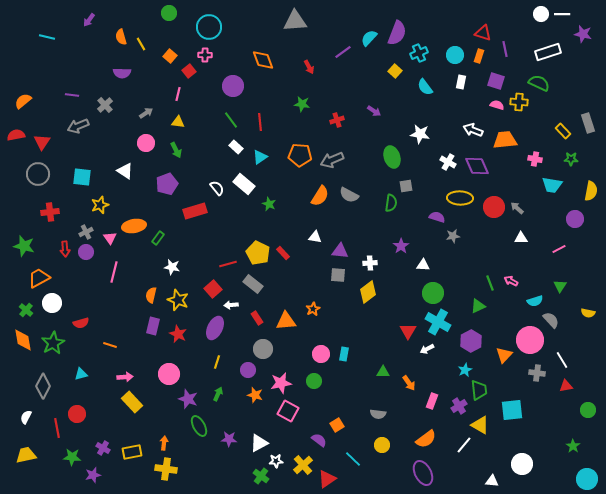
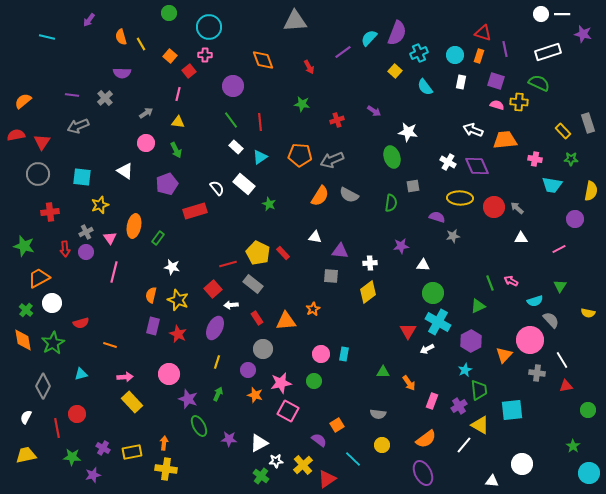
gray cross at (105, 105): moved 7 px up
white star at (420, 134): moved 12 px left, 2 px up
gray square at (406, 186): moved 7 px right
orange ellipse at (134, 226): rotated 70 degrees counterclockwise
purple star at (401, 246): rotated 28 degrees clockwise
gray square at (338, 275): moved 7 px left, 1 px down
cyan circle at (587, 479): moved 2 px right, 6 px up
